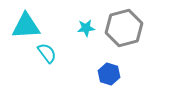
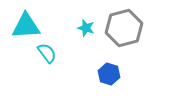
cyan star: rotated 24 degrees clockwise
